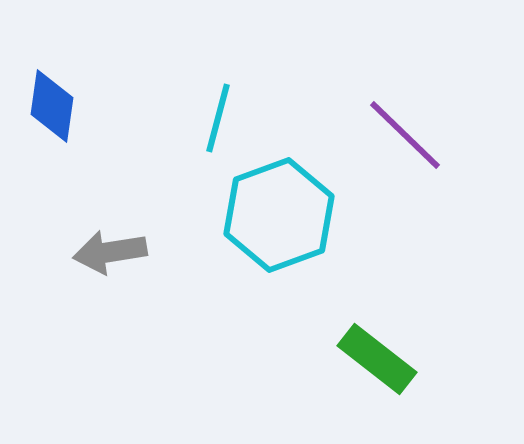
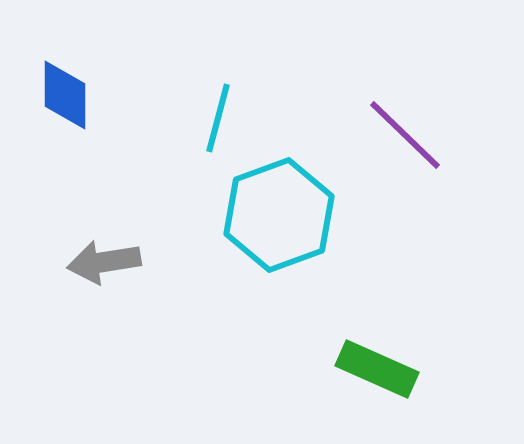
blue diamond: moved 13 px right, 11 px up; rotated 8 degrees counterclockwise
gray arrow: moved 6 px left, 10 px down
green rectangle: moved 10 px down; rotated 14 degrees counterclockwise
